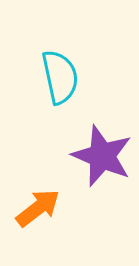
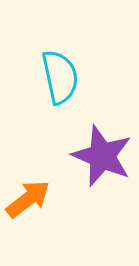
orange arrow: moved 10 px left, 9 px up
